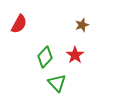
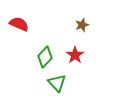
red semicircle: rotated 96 degrees counterclockwise
